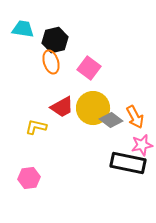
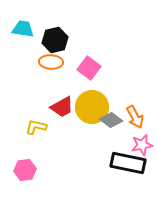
orange ellipse: rotated 70 degrees counterclockwise
yellow circle: moved 1 px left, 1 px up
pink hexagon: moved 4 px left, 8 px up
